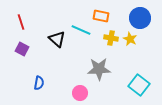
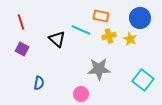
yellow cross: moved 2 px left, 2 px up; rotated 24 degrees counterclockwise
cyan square: moved 4 px right, 5 px up
pink circle: moved 1 px right, 1 px down
